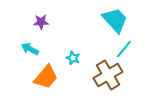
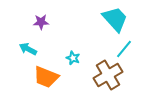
cyan trapezoid: moved 1 px up
cyan arrow: moved 2 px left
orange trapezoid: rotated 72 degrees clockwise
